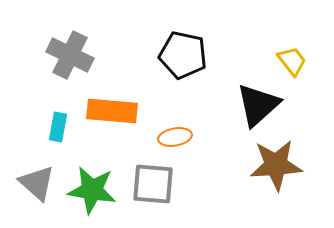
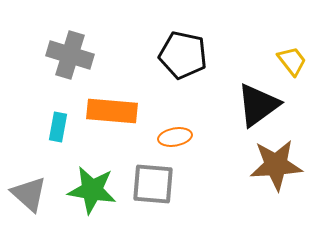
gray cross: rotated 9 degrees counterclockwise
black triangle: rotated 6 degrees clockwise
gray triangle: moved 8 px left, 11 px down
